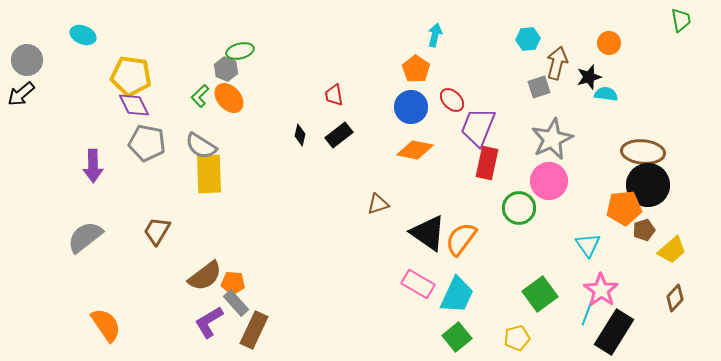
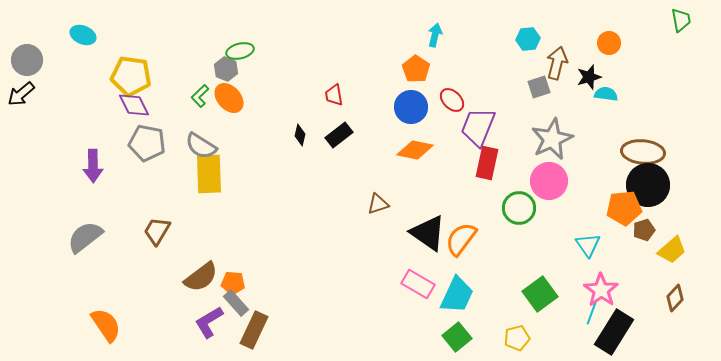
brown semicircle at (205, 276): moved 4 px left, 1 px down
cyan line at (587, 313): moved 5 px right, 1 px up
